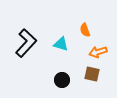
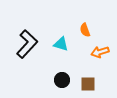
black L-shape: moved 1 px right, 1 px down
orange arrow: moved 2 px right
brown square: moved 4 px left, 10 px down; rotated 14 degrees counterclockwise
